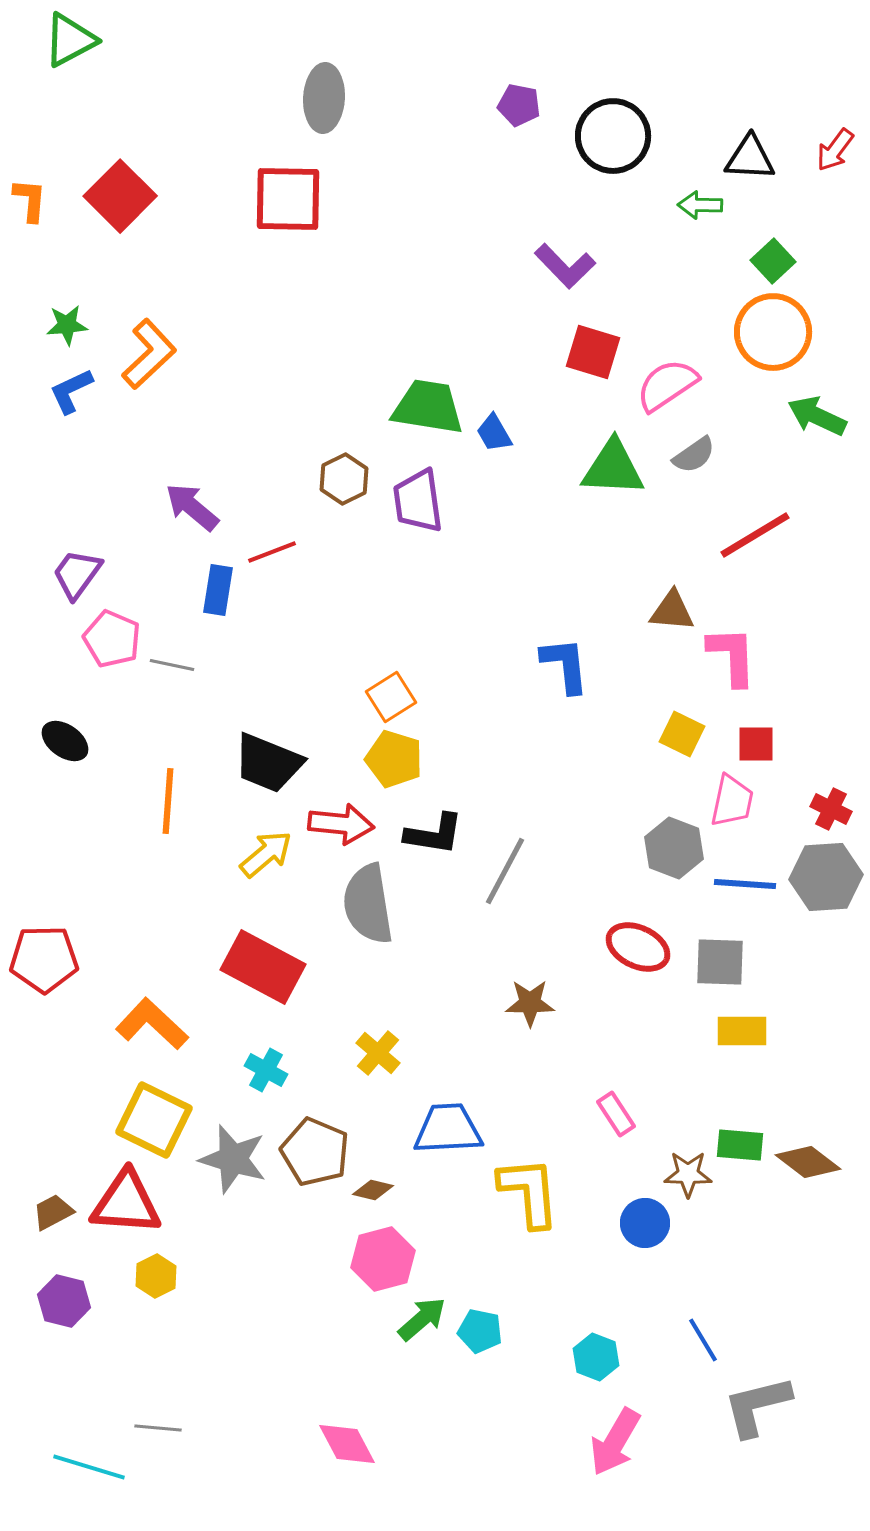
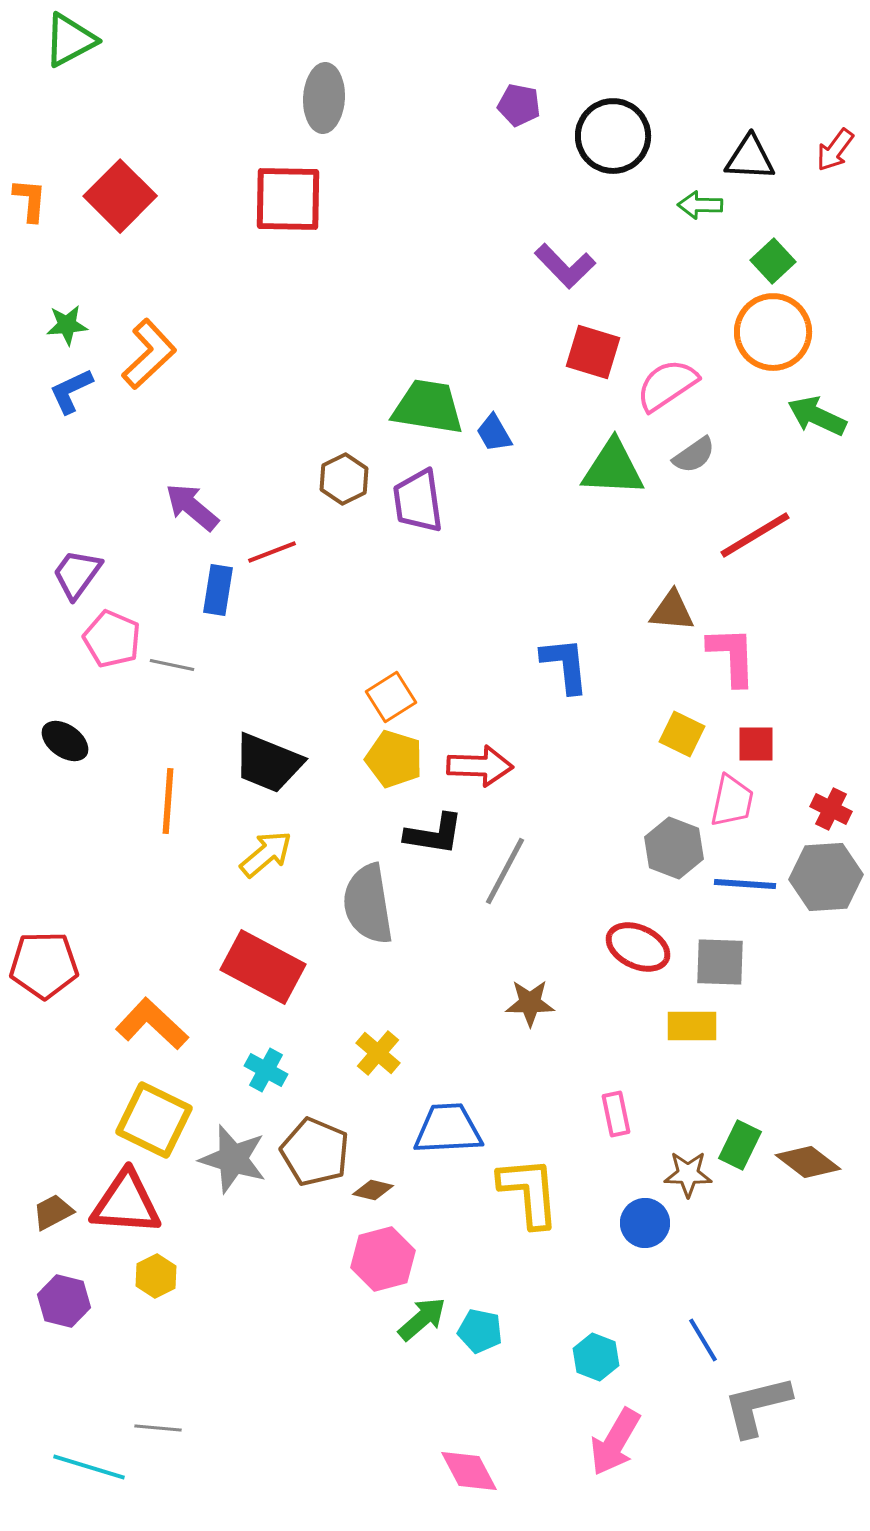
red arrow at (341, 824): moved 139 px right, 58 px up; rotated 4 degrees counterclockwise
red pentagon at (44, 959): moved 6 px down
yellow rectangle at (742, 1031): moved 50 px left, 5 px up
pink rectangle at (616, 1114): rotated 21 degrees clockwise
green rectangle at (740, 1145): rotated 69 degrees counterclockwise
pink diamond at (347, 1444): moved 122 px right, 27 px down
